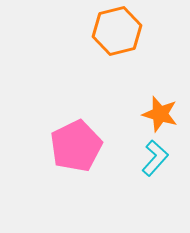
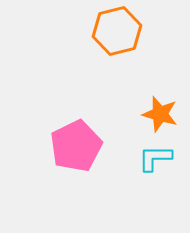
cyan L-shape: rotated 132 degrees counterclockwise
